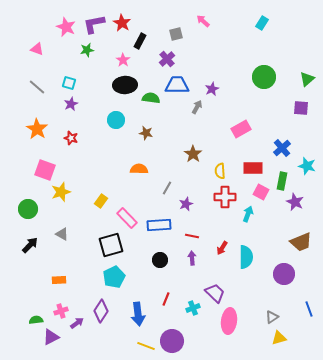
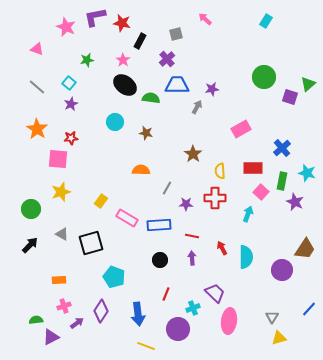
pink arrow at (203, 21): moved 2 px right, 2 px up
red star at (122, 23): rotated 18 degrees counterclockwise
cyan rectangle at (262, 23): moved 4 px right, 2 px up
purple L-shape at (94, 24): moved 1 px right, 7 px up
green star at (87, 50): moved 10 px down
green triangle at (307, 79): moved 1 px right, 5 px down
cyan square at (69, 83): rotated 24 degrees clockwise
black ellipse at (125, 85): rotated 40 degrees clockwise
purple star at (212, 89): rotated 16 degrees clockwise
purple square at (301, 108): moved 11 px left, 11 px up; rotated 14 degrees clockwise
cyan circle at (116, 120): moved 1 px left, 2 px down
red star at (71, 138): rotated 24 degrees counterclockwise
cyan star at (307, 166): moved 7 px down
orange semicircle at (139, 169): moved 2 px right, 1 px down
pink square at (45, 170): moved 13 px right, 11 px up; rotated 15 degrees counterclockwise
pink square at (261, 192): rotated 14 degrees clockwise
red cross at (225, 197): moved 10 px left, 1 px down
purple star at (186, 204): rotated 24 degrees clockwise
green circle at (28, 209): moved 3 px right
pink rectangle at (127, 218): rotated 15 degrees counterclockwise
brown trapezoid at (301, 242): moved 4 px right, 7 px down; rotated 35 degrees counterclockwise
black square at (111, 245): moved 20 px left, 2 px up
red arrow at (222, 248): rotated 120 degrees clockwise
purple circle at (284, 274): moved 2 px left, 4 px up
cyan pentagon at (114, 277): rotated 25 degrees counterclockwise
red line at (166, 299): moved 5 px up
blue line at (309, 309): rotated 63 degrees clockwise
pink cross at (61, 311): moved 3 px right, 5 px up
gray triangle at (272, 317): rotated 24 degrees counterclockwise
purple circle at (172, 341): moved 6 px right, 12 px up
